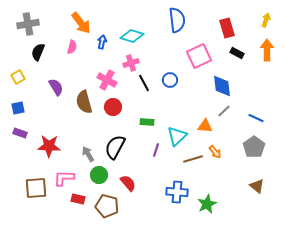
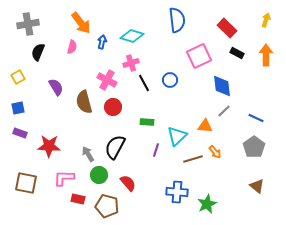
red rectangle at (227, 28): rotated 30 degrees counterclockwise
orange arrow at (267, 50): moved 1 px left, 5 px down
brown square at (36, 188): moved 10 px left, 5 px up; rotated 15 degrees clockwise
